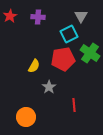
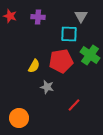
red star: rotated 24 degrees counterclockwise
cyan square: rotated 30 degrees clockwise
green cross: moved 2 px down
red pentagon: moved 2 px left, 2 px down
gray star: moved 2 px left; rotated 24 degrees counterclockwise
red line: rotated 48 degrees clockwise
orange circle: moved 7 px left, 1 px down
